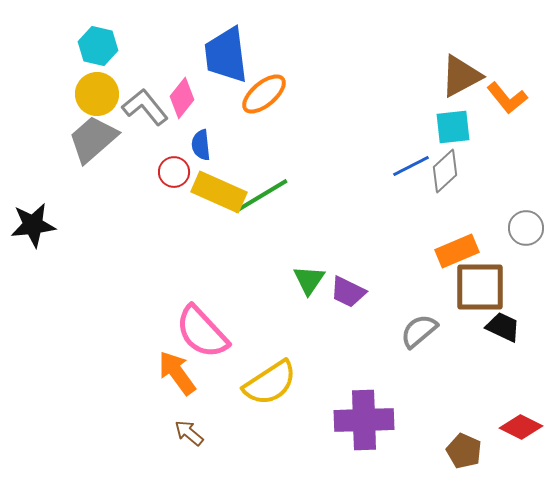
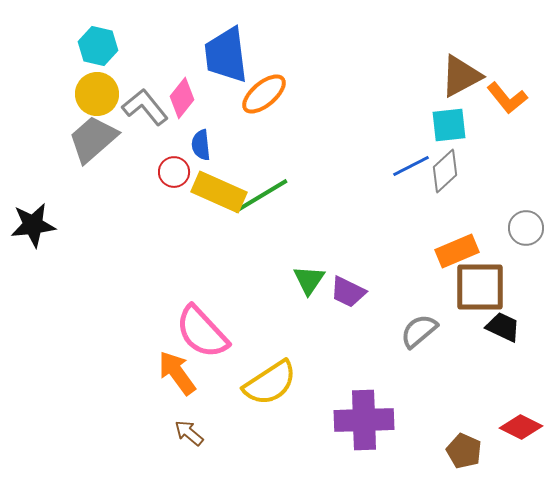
cyan square: moved 4 px left, 2 px up
